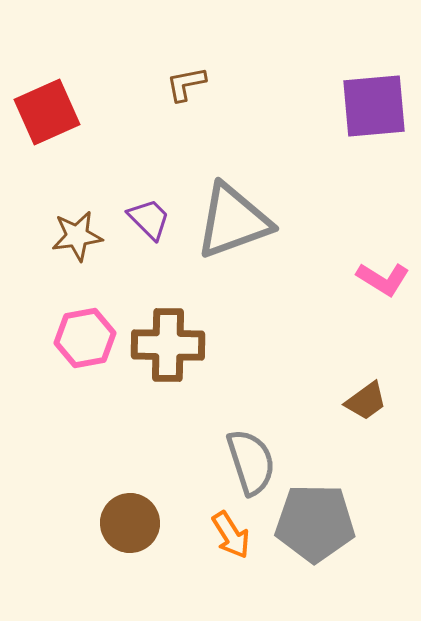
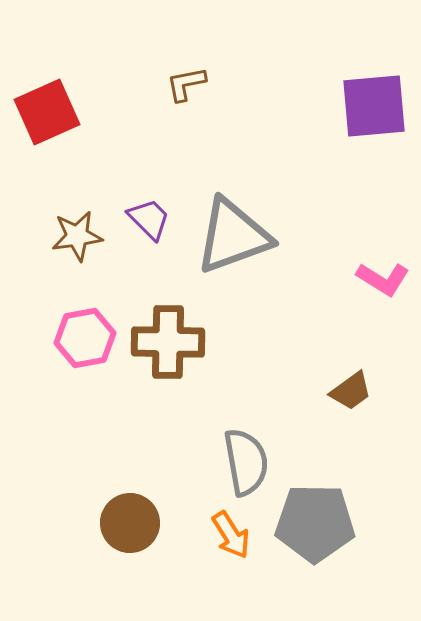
gray triangle: moved 15 px down
brown cross: moved 3 px up
brown trapezoid: moved 15 px left, 10 px up
gray semicircle: moved 5 px left; rotated 8 degrees clockwise
